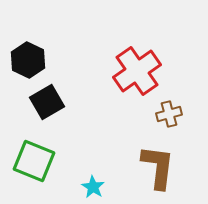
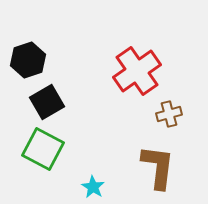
black hexagon: rotated 16 degrees clockwise
green square: moved 9 px right, 12 px up; rotated 6 degrees clockwise
